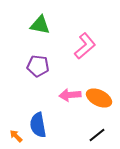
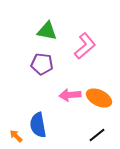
green triangle: moved 7 px right, 6 px down
purple pentagon: moved 4 px right, 2 px up
